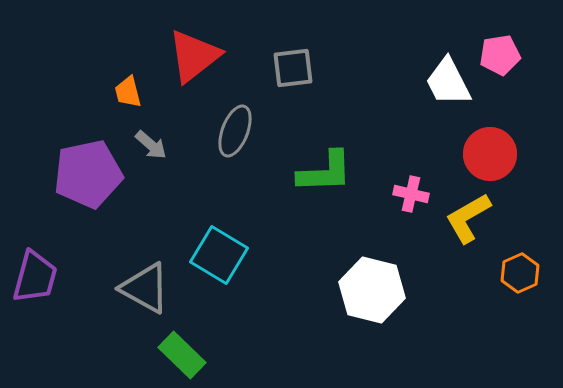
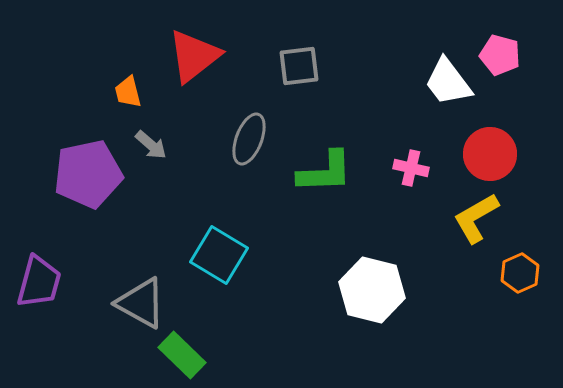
pink pentagon: rotated 24 degrees clockwise
gray square: moved 6 px right, 2 px up
white trapezoid: rotated 10 degrees counterclockwise
gray ellipse: moved 14 px right, 8 px down
pink cross: moved 26 px up
yellow L-shape: moved 8 px right
purple trapezoid: moved 4 px right, 5 px down
gray triangle: moved 4 px left, 15 px down
